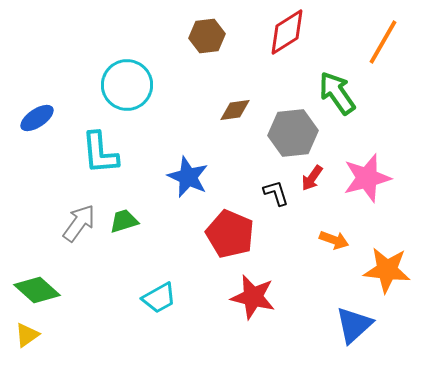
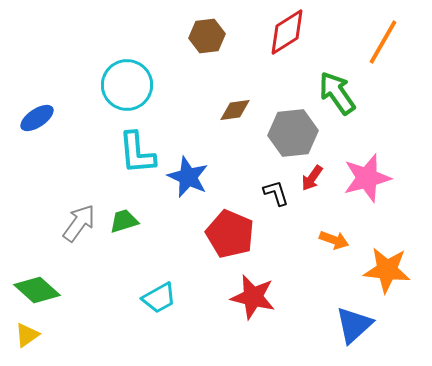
cyan L-shape: moved 37 px right
